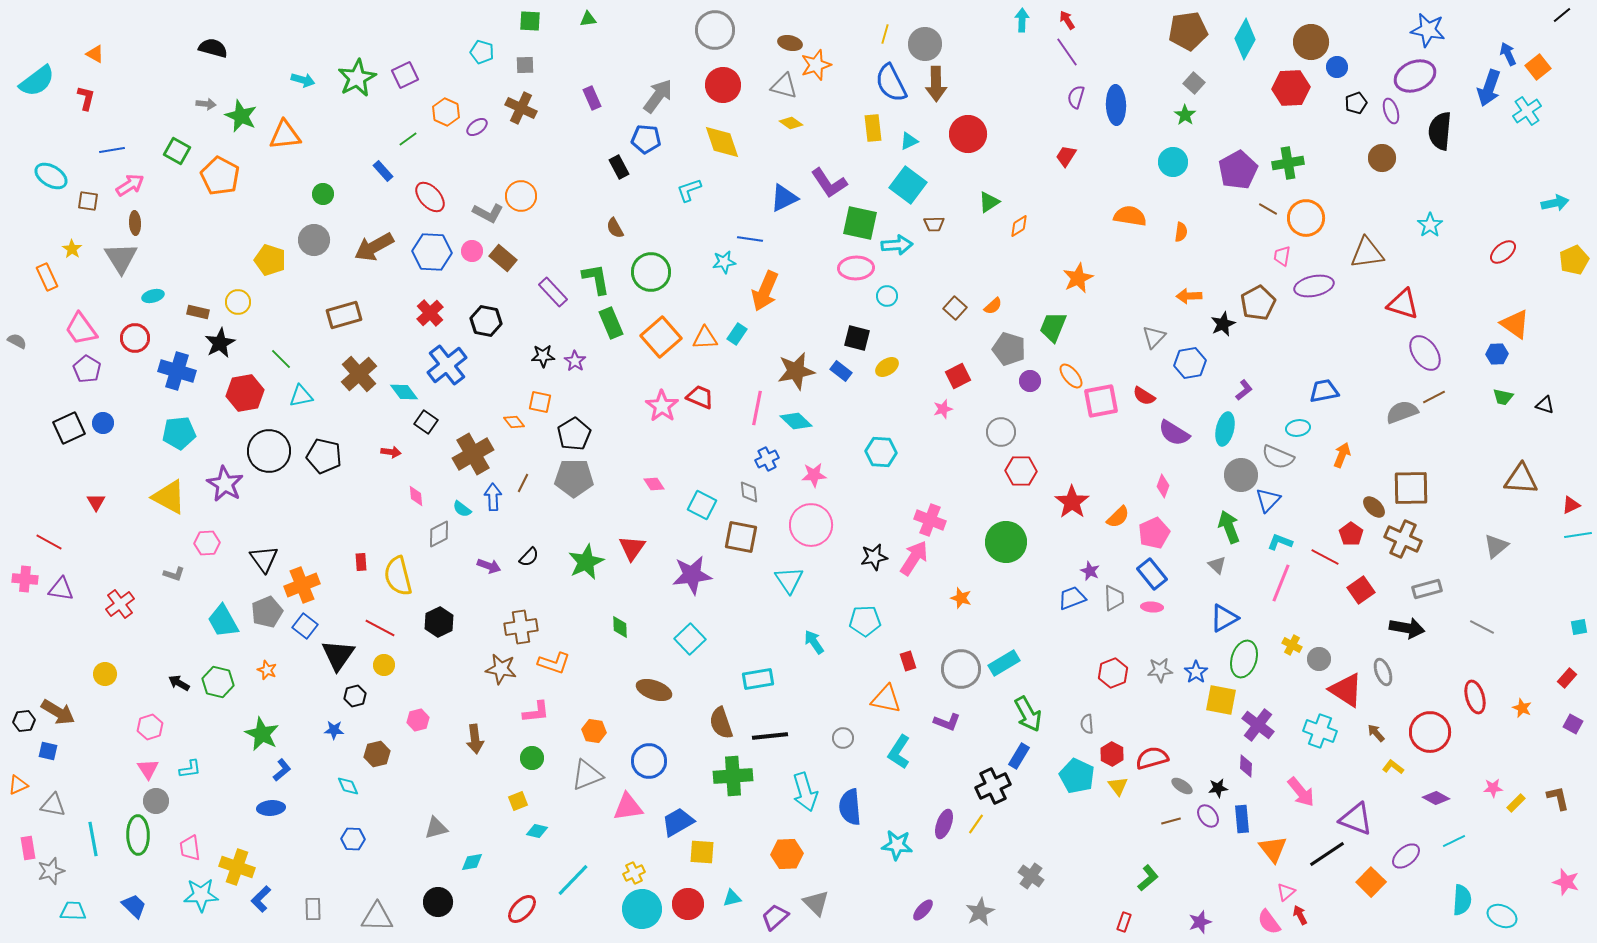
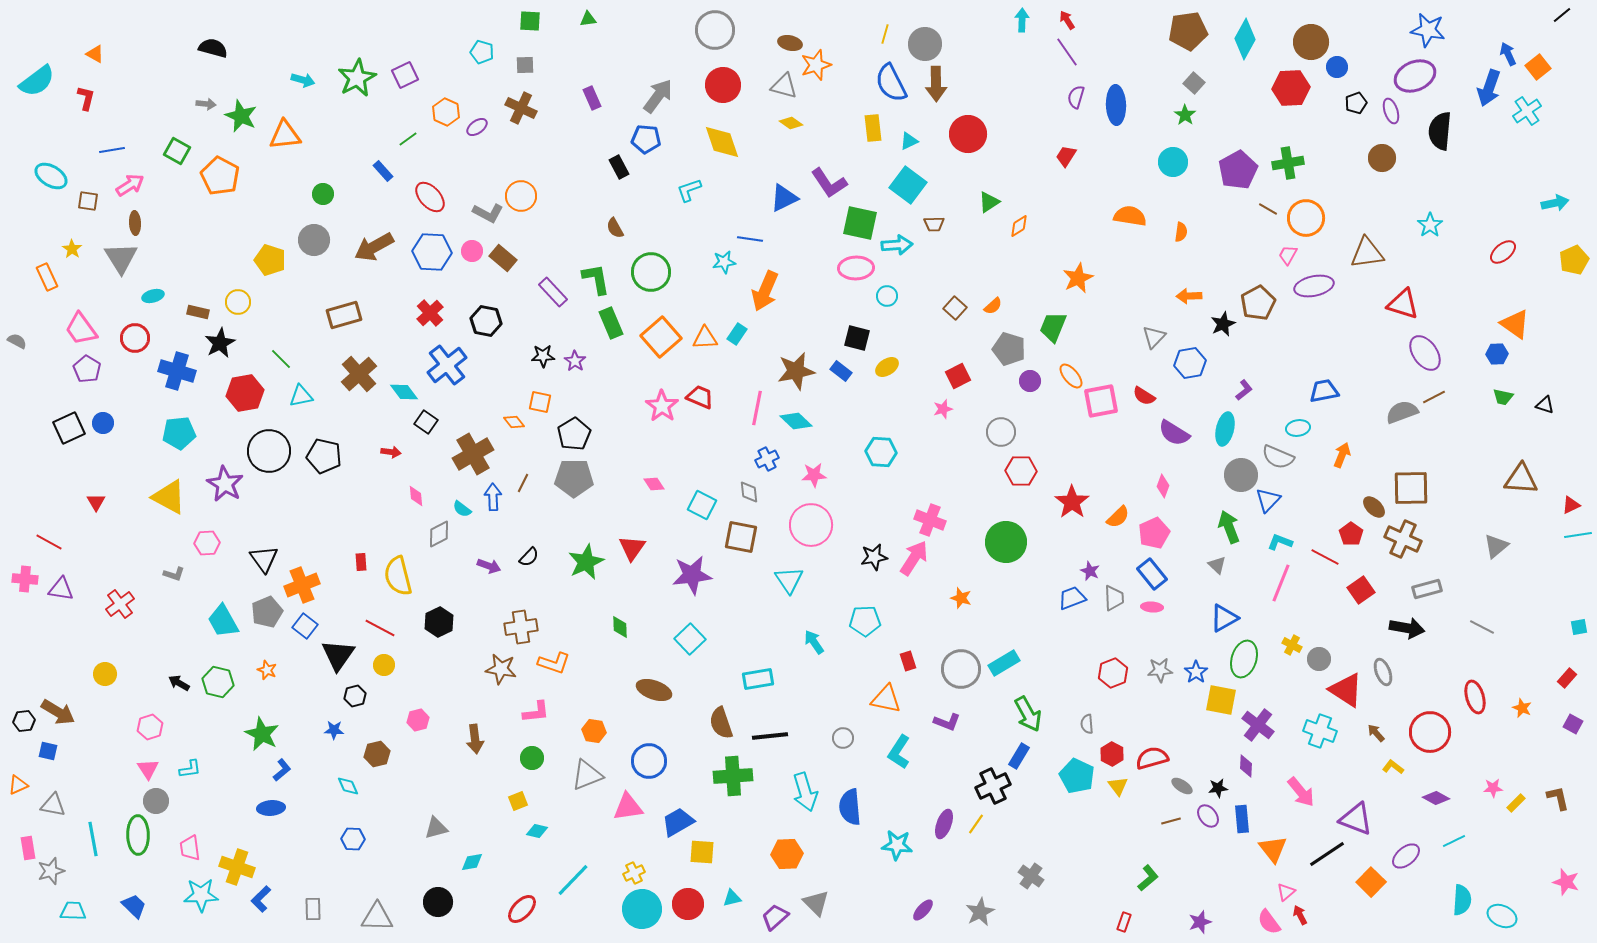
pink trapezoid at (1282, 256): moved 6 px right, 1 px up; rotated 20 degrees clockwise
